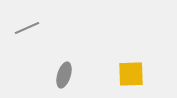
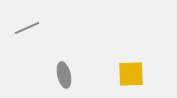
gray ellipse: rotated 30 degrees counterclockwise
